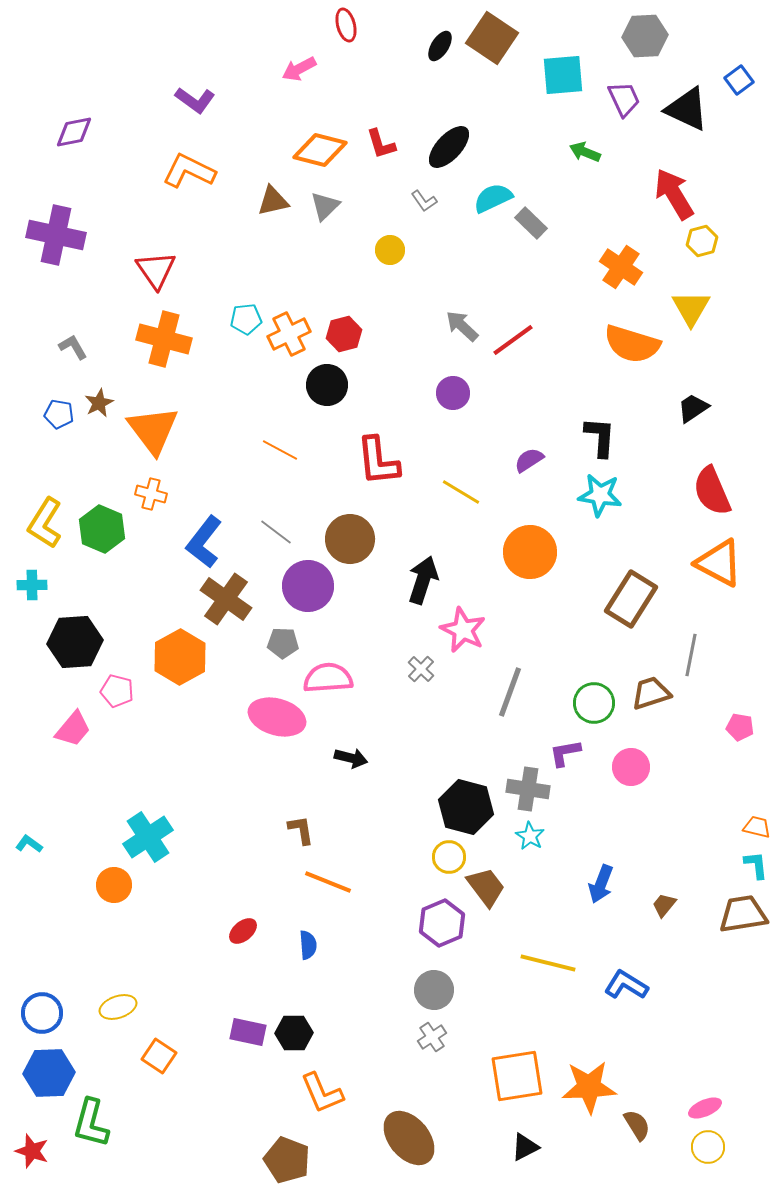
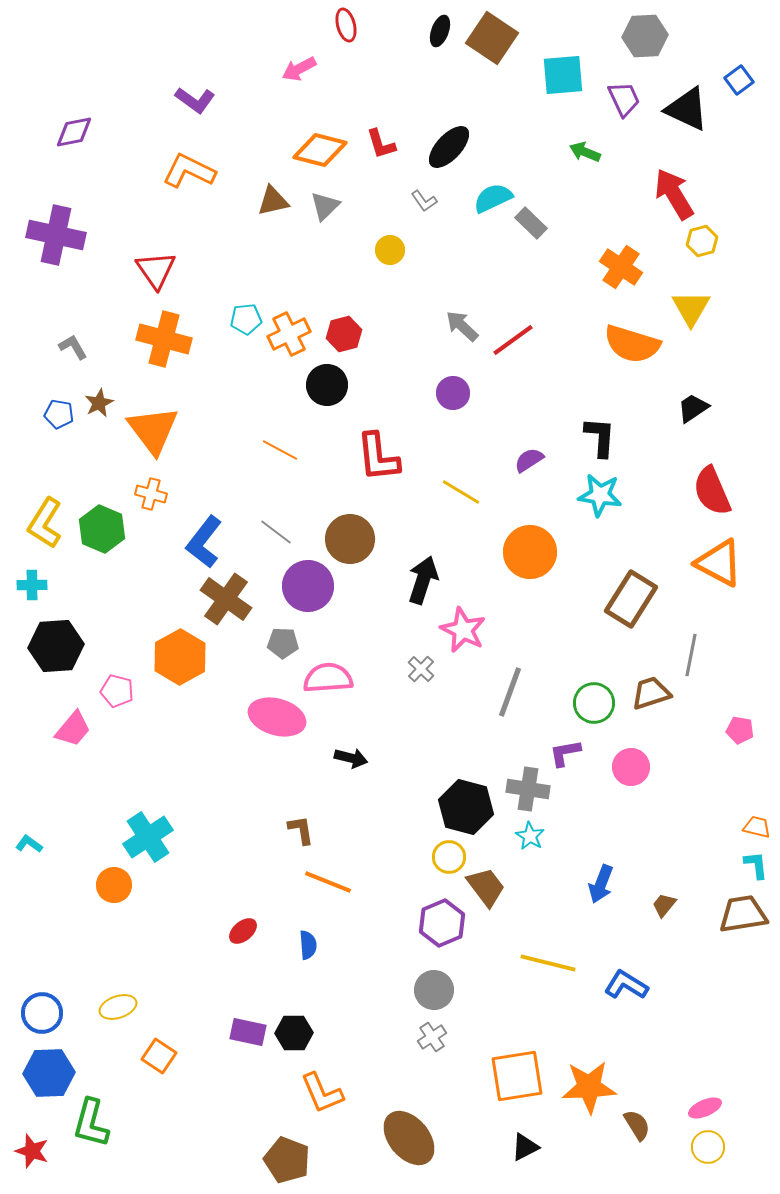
black ellipse at (440, 46): moved 15 px up; rotated 12 degrees counterclockwise
red L-shape at (378, 461): moved 4 px up
black hexagon at (75, 642): moved 19 px left, 4 px down
pink pentagon at (740, 727): moved 3 px down
